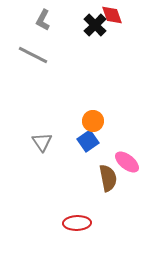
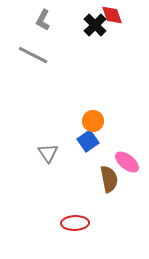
gray triangle: moved 6 px right, 11 px down
brown semicircle: moved 1 px right, 1 px down
red ellipse: moved 2 px left
